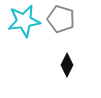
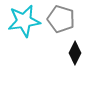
black diamond: moved 8 px right, 12 px up
